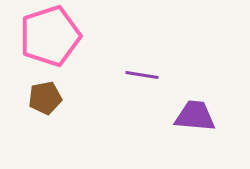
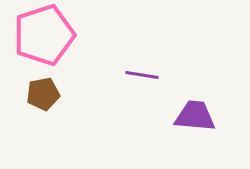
pink pentagon: moved 6 px left, 1 px up
brown pentagon: moved 2 px left, 4 px up
